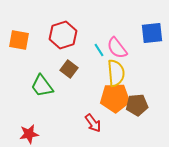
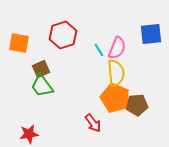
blue square: moved 1 px left, 1 px down
orange square: moved 3 px down
pink semicircle: rotated 120 degrees counterclockwise
brown square: moved 28 px left; rotated 30 degrees clockwise
orange pentagon: rotated 24 degrees clockwise
